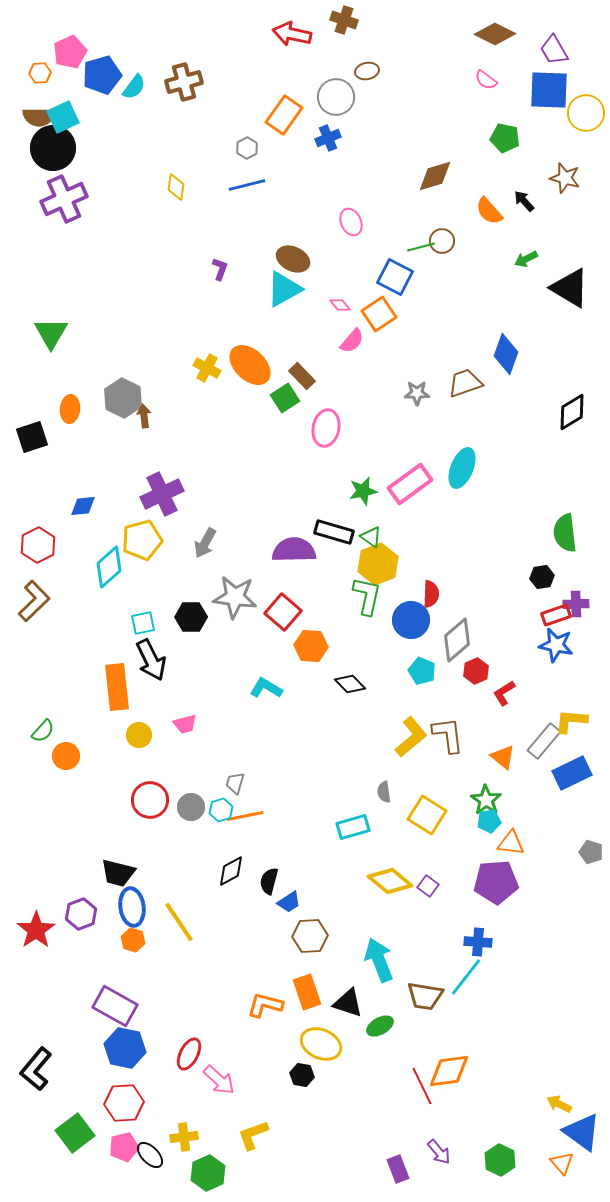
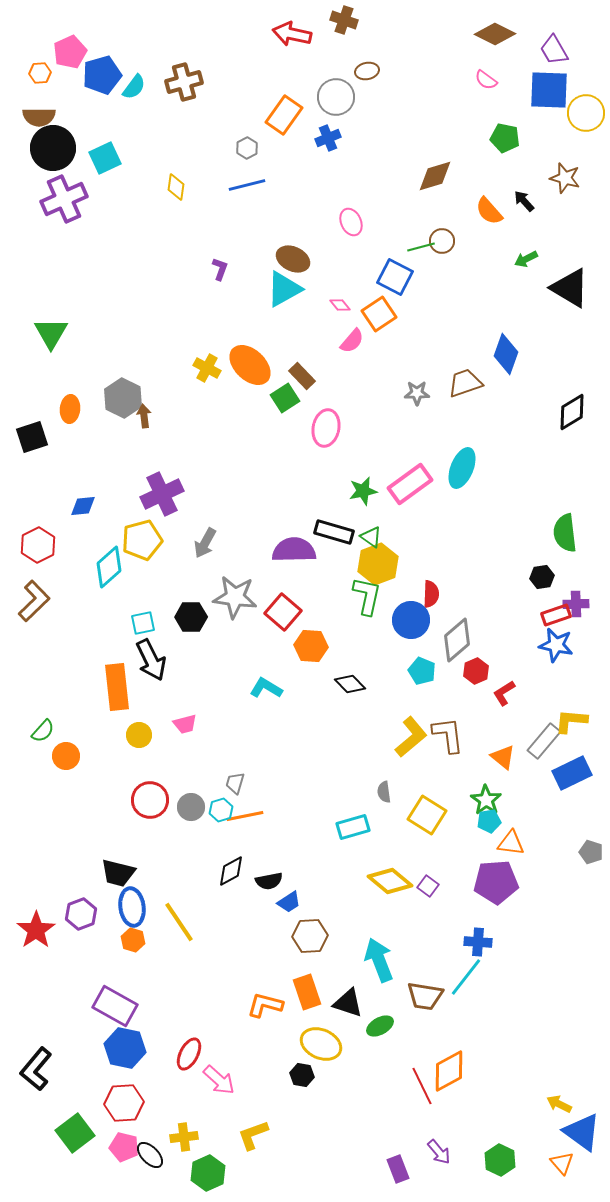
cyan square at (63, 117): moved 42 px right, 41 px down
black semicircle at (269, 881): rotated 116 degrees counterclockwise
orange diamond at (449, 1071): rotated 21 degrees counterclockwise
pink pentagon at (124, 1147): rotated 28 degrees clockwise
